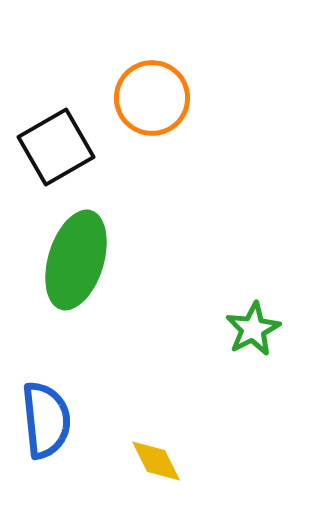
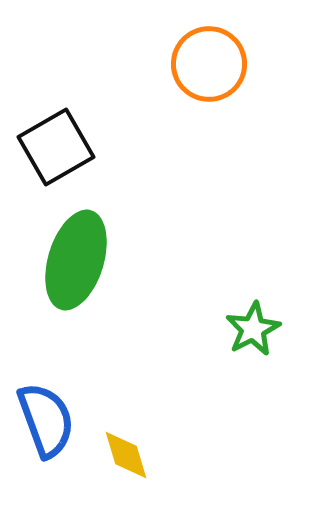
orange circle: moved 57 px right, 34 px up
blue semicircle: rotated 14 degrees counterclockwise
yellow diamond: moved 30 px left, 6 px up; rotated 10 degrees clockwise
